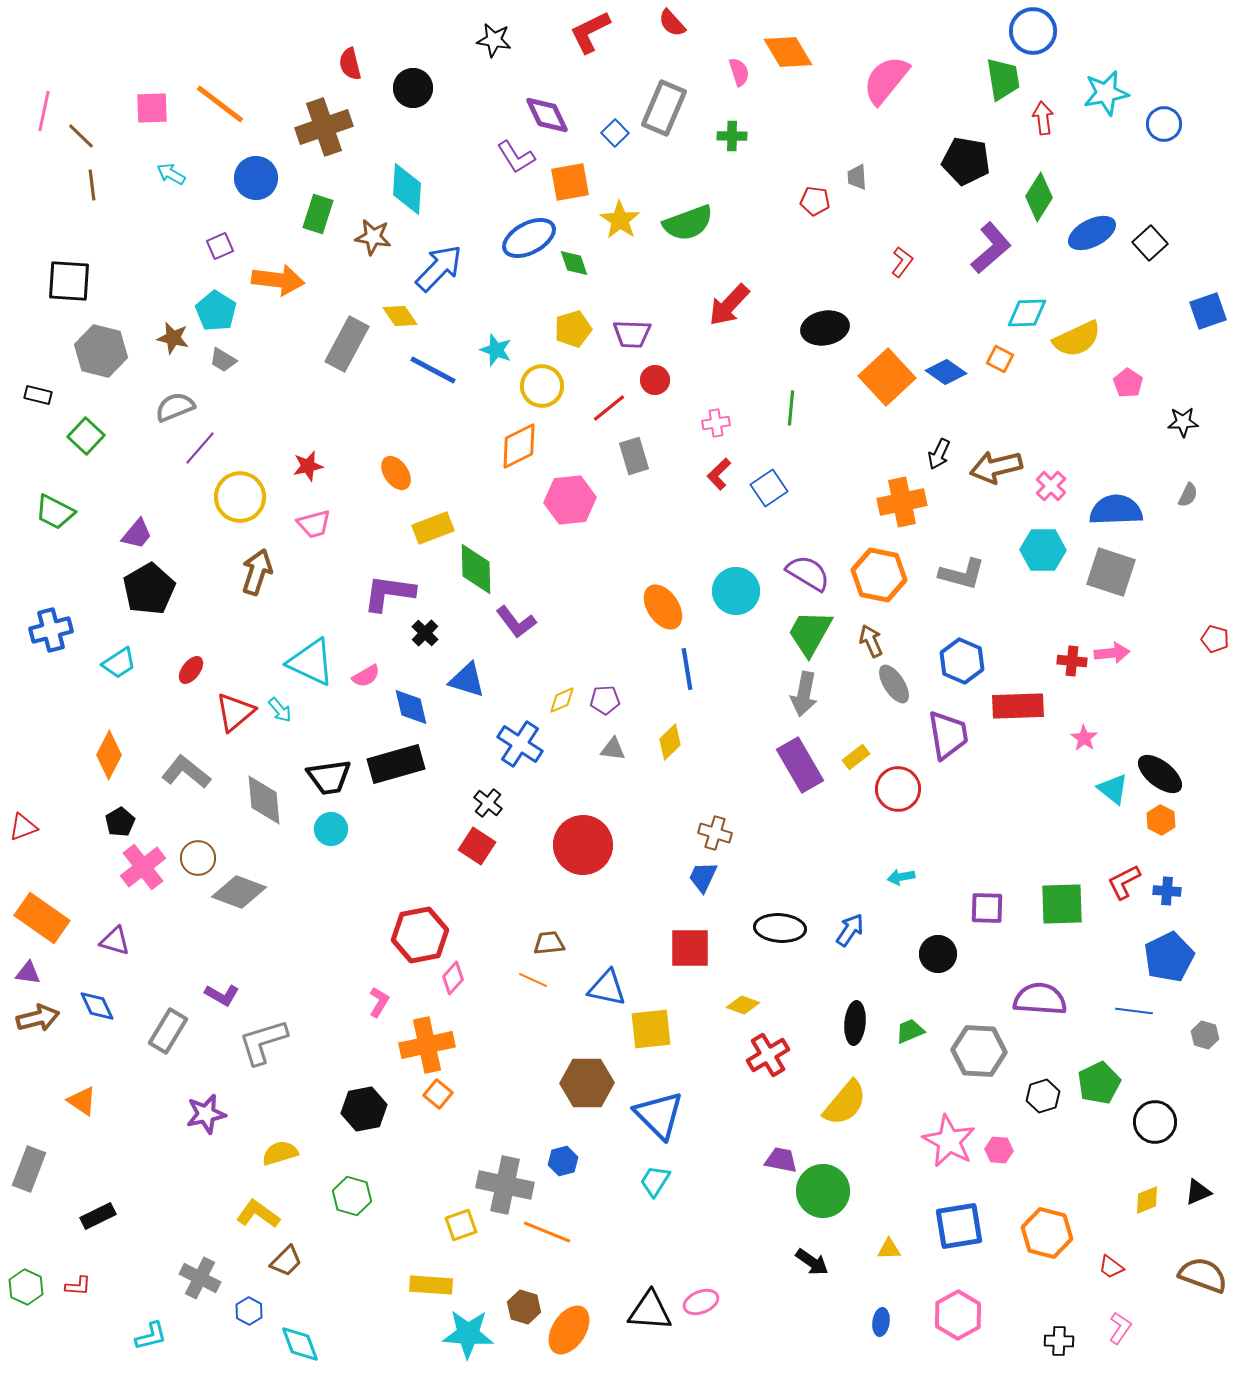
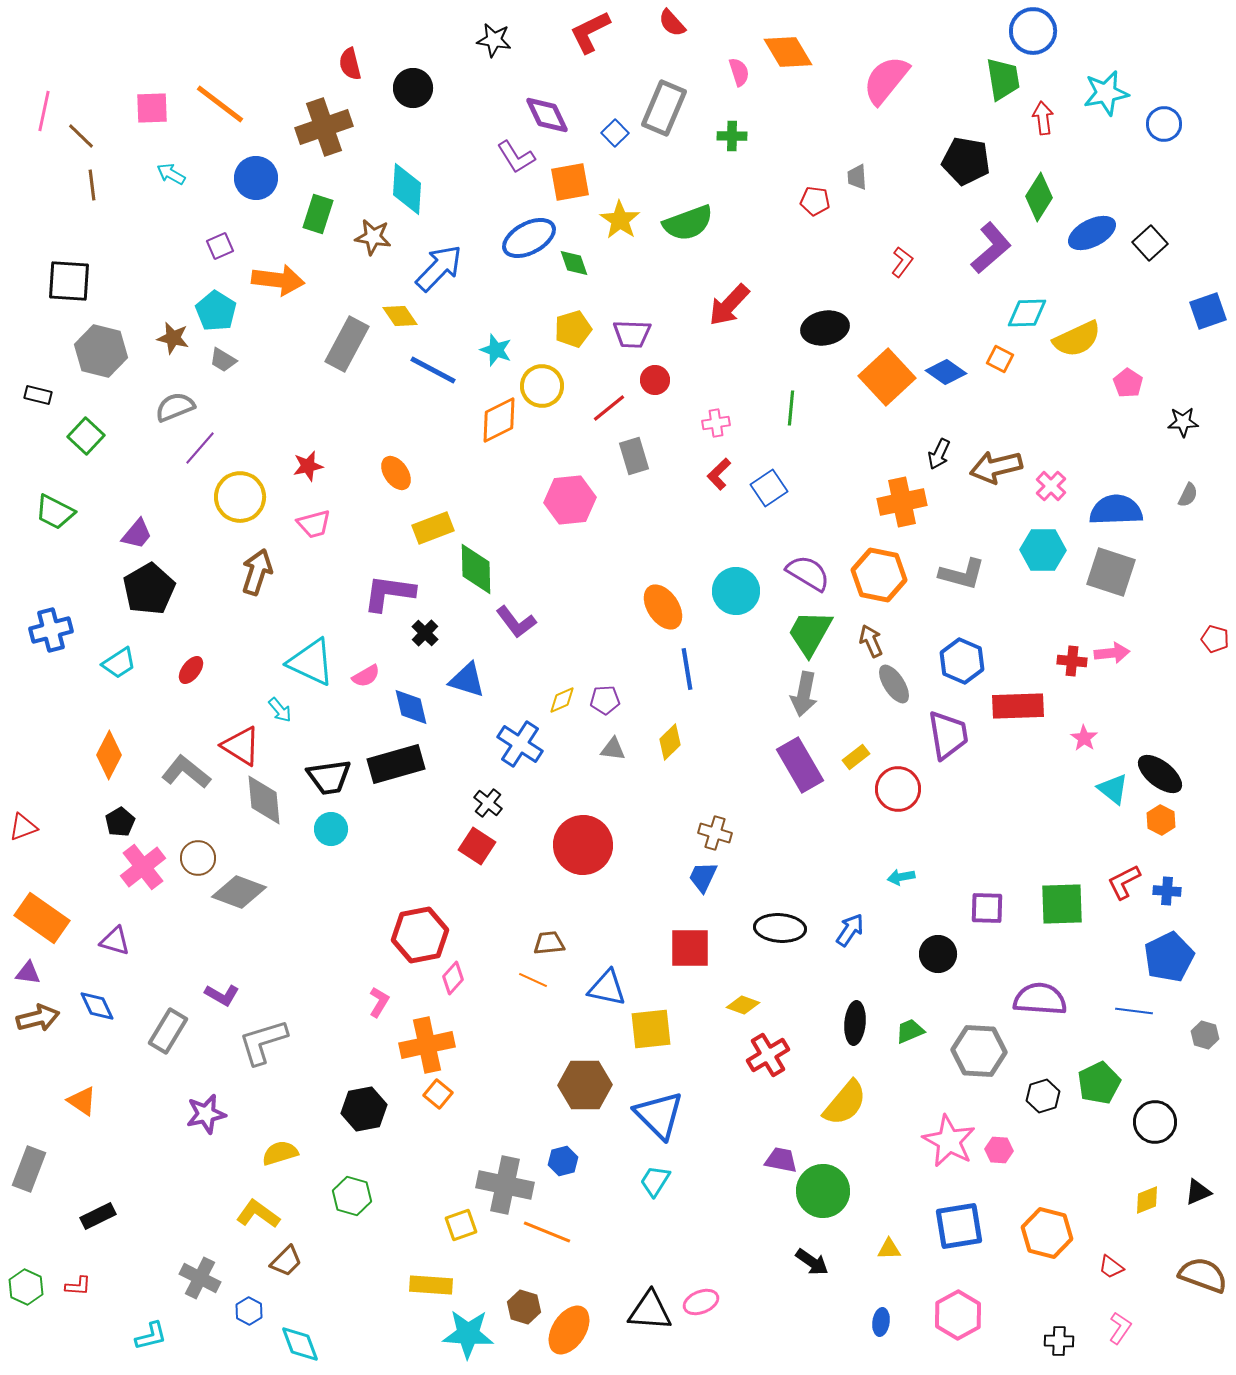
orange diamond at (519, 446): moved 20 px left, 26 px up
red triangle at (235, 712): moved 6 px right, 34 px down; rotated 48 degrees counterclockwise
brown hexagon at (587, 1083): moved 2 px left, 2 px down
